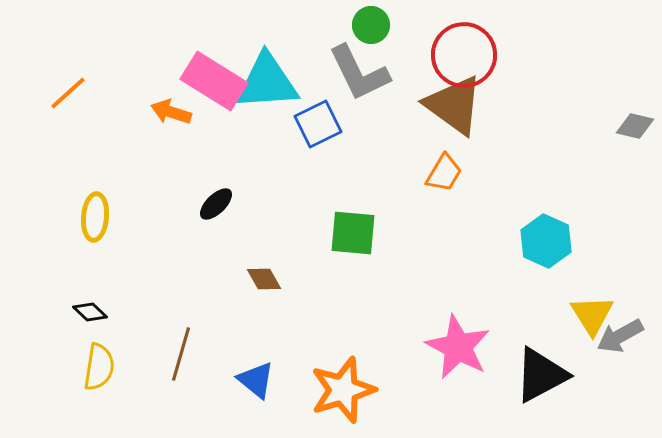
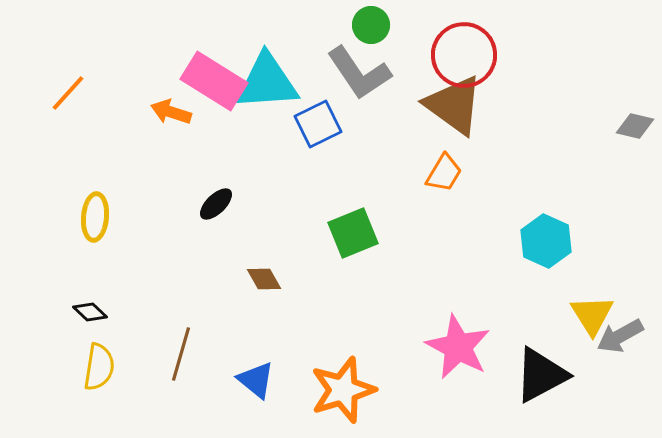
gray L-shape: rotated 8 degrees counterclockwise
orange line: rotated 6 degrees counterclockwise
green square: rotated 27 degrees counterclockwise
